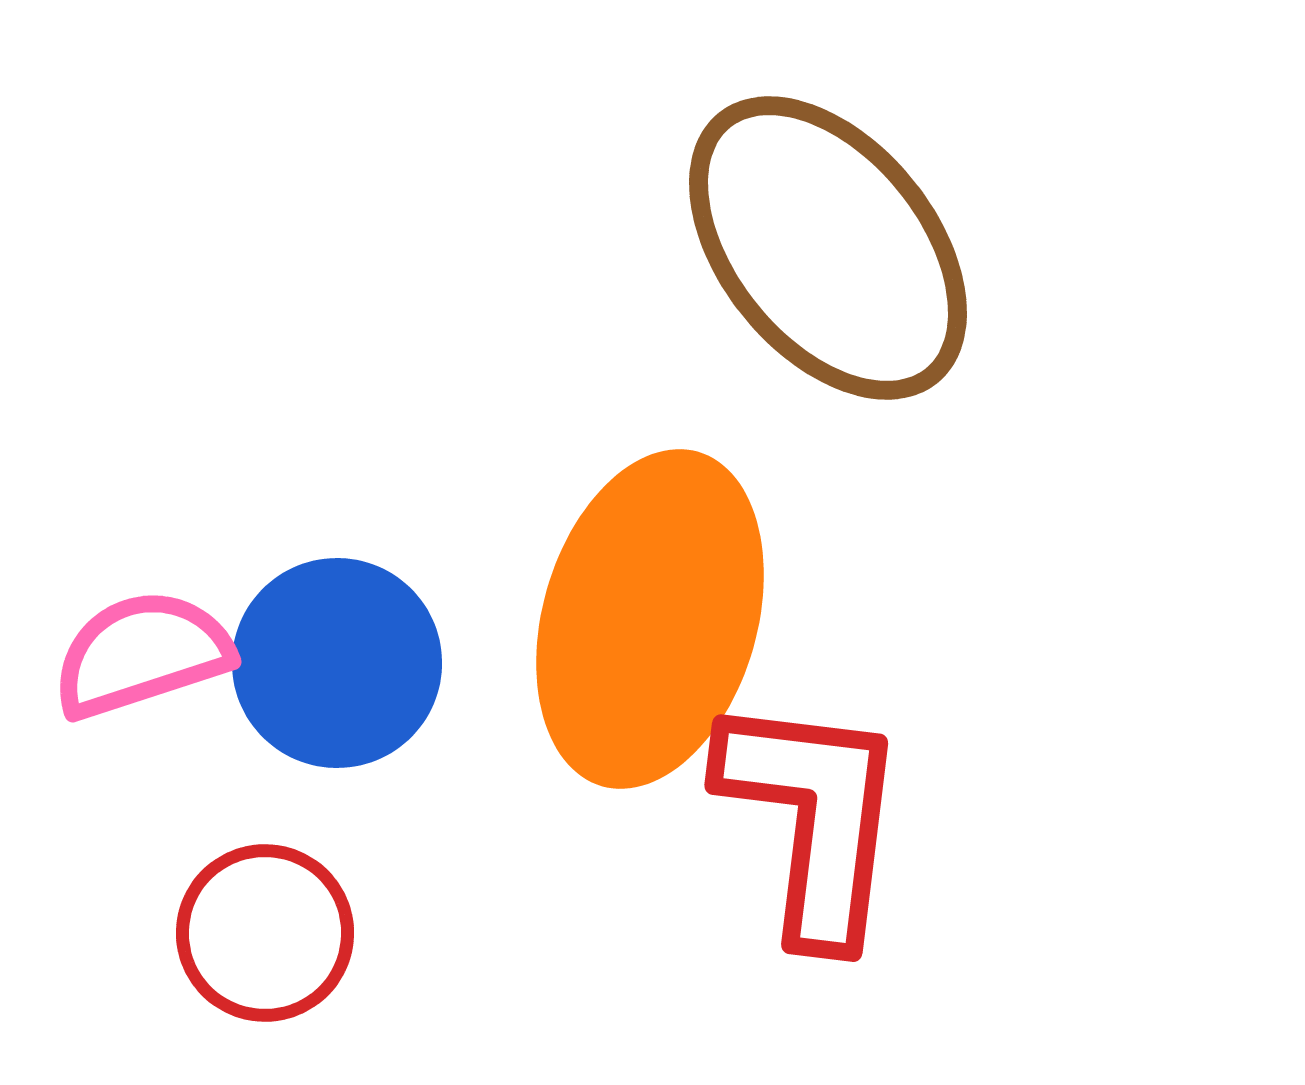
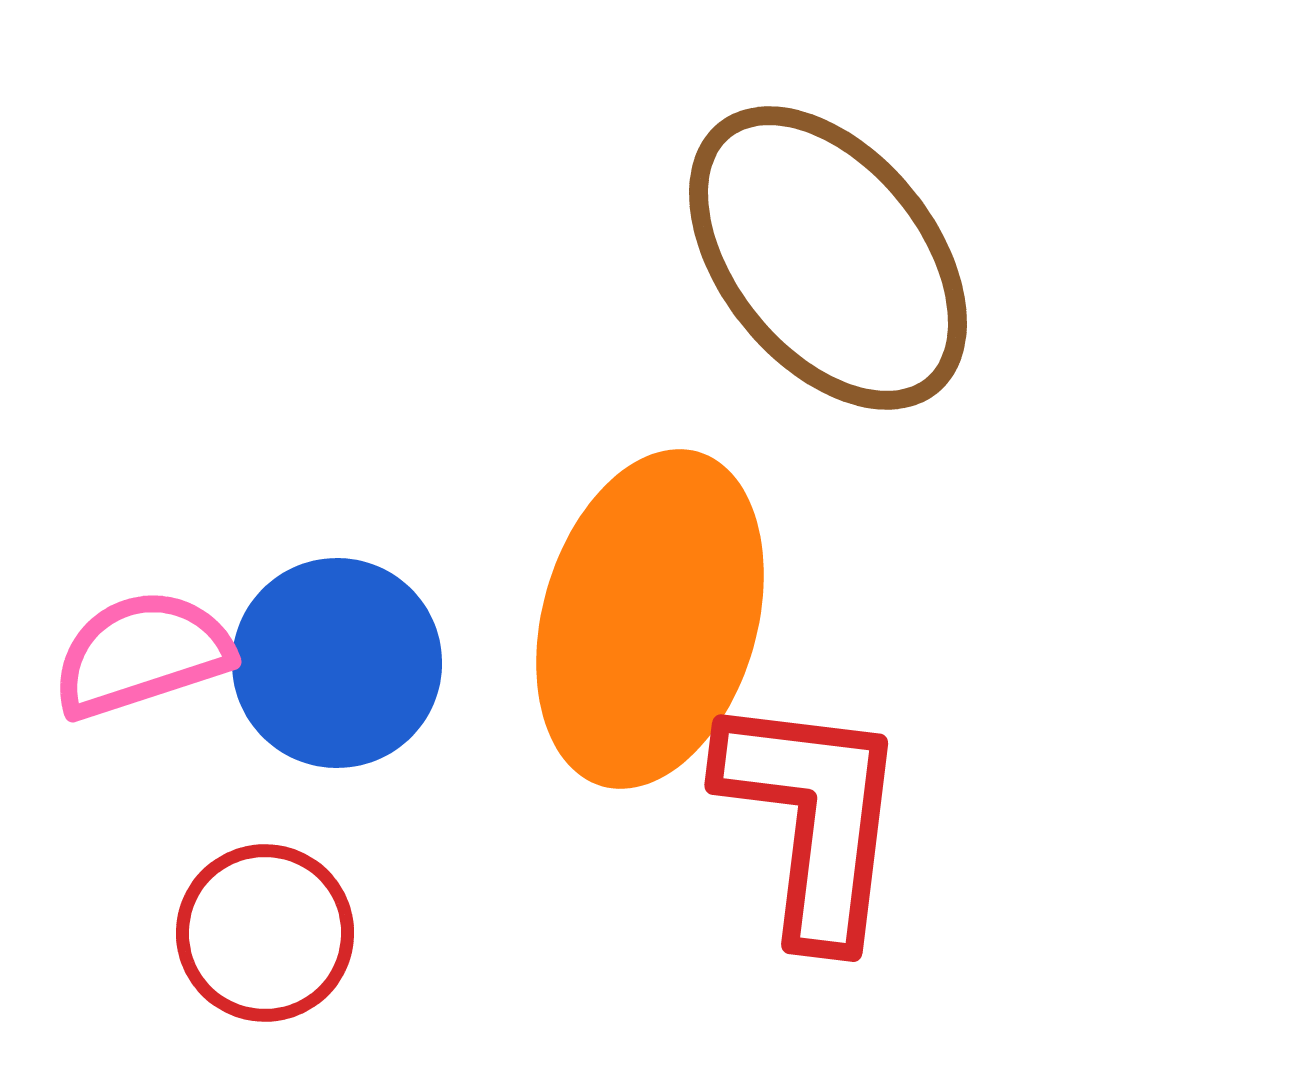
brown ellipse: moved 10 px down
